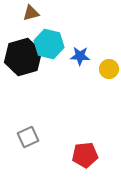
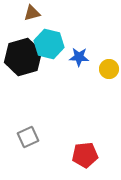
brown triangle: moved 1 px right
blue star: moved 1 px left, 1 px down
